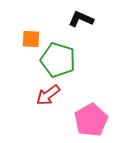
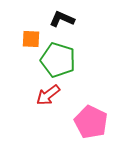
black L-shape: moved 19 px left
pink pentagon: moved 2 px down; rotated 16 degrees counterclockwise
